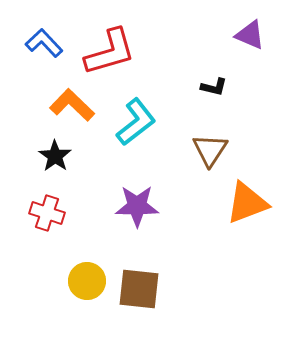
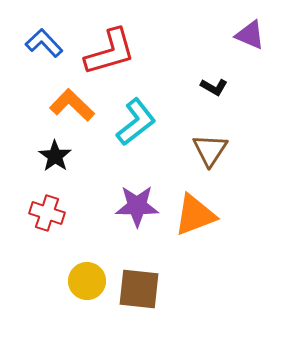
black L-shape: rotated 16 degrees clockwise
orange triangle: moved 52 px left, 12 px down
